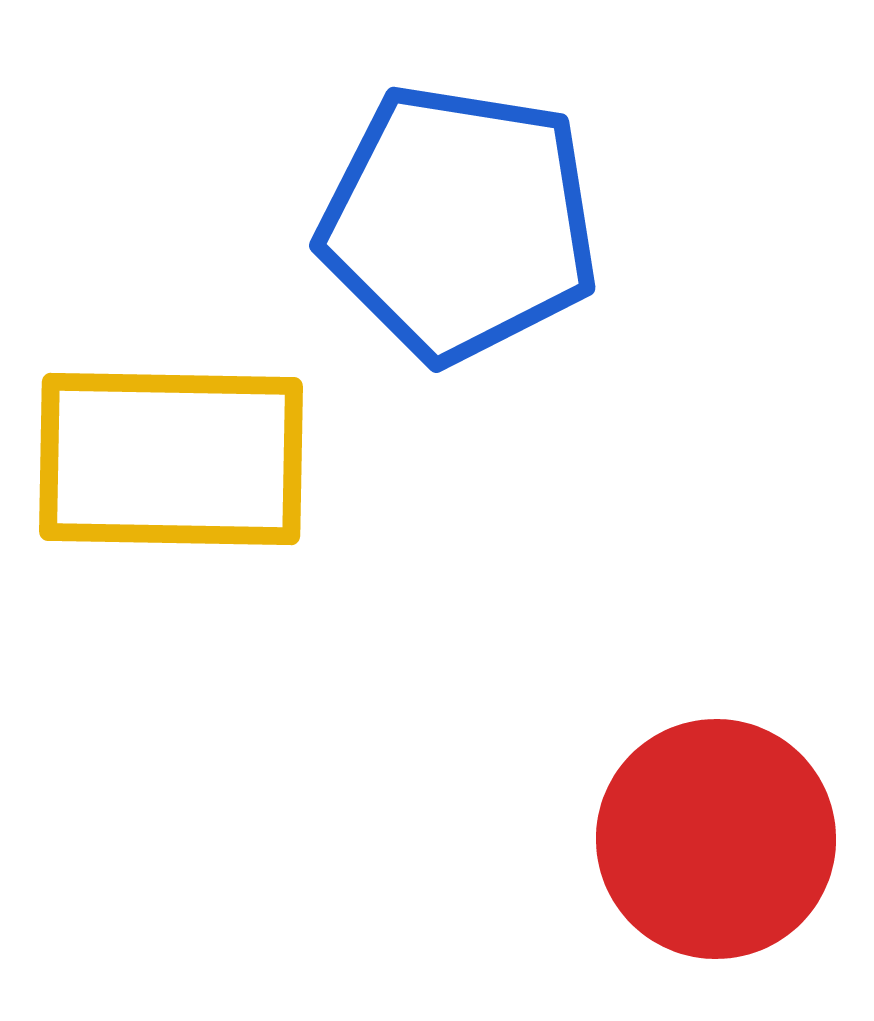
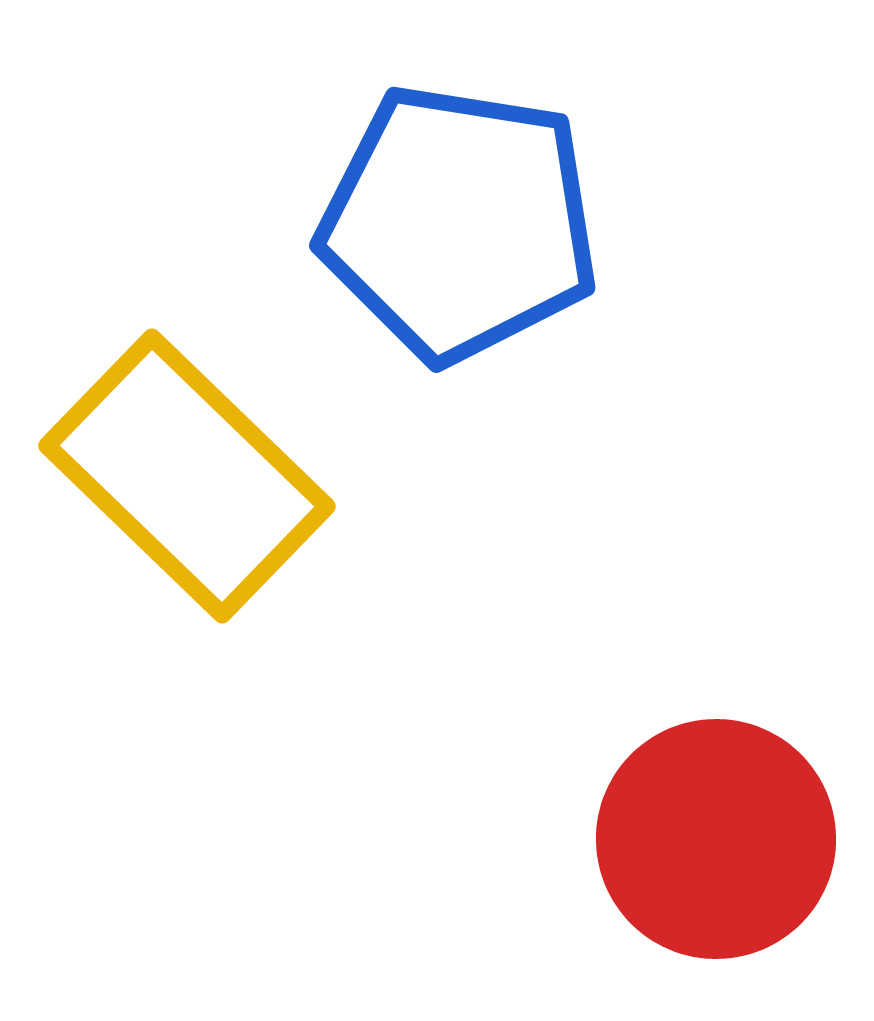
yellow rectangle: moved 16 px right, 17 px down; rotated 43 degrees clockwise
